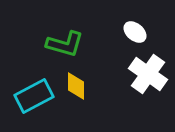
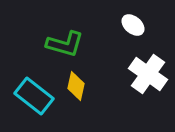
white ellipse: moved 2 px left, 7 px up
yellow diamond: rotated 12 degrees clockwise
cyan rectangle: rotated 66 degrees clockwise
